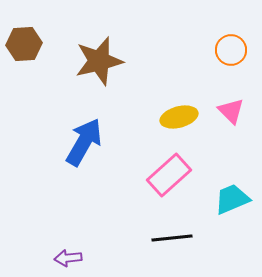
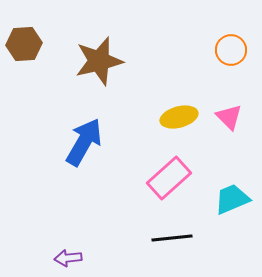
pink triangle: moved 2 px left, 6 px down
pink rectangle: moved 3 px down
